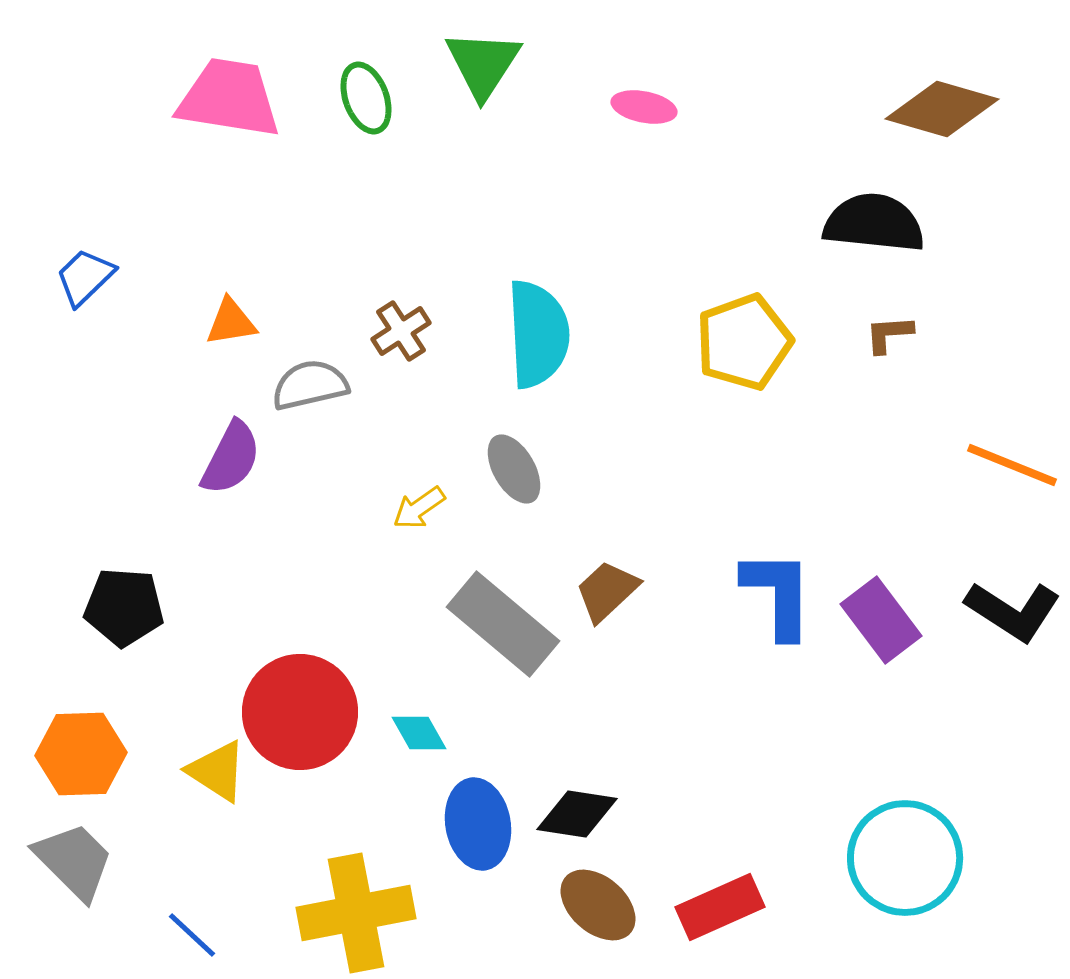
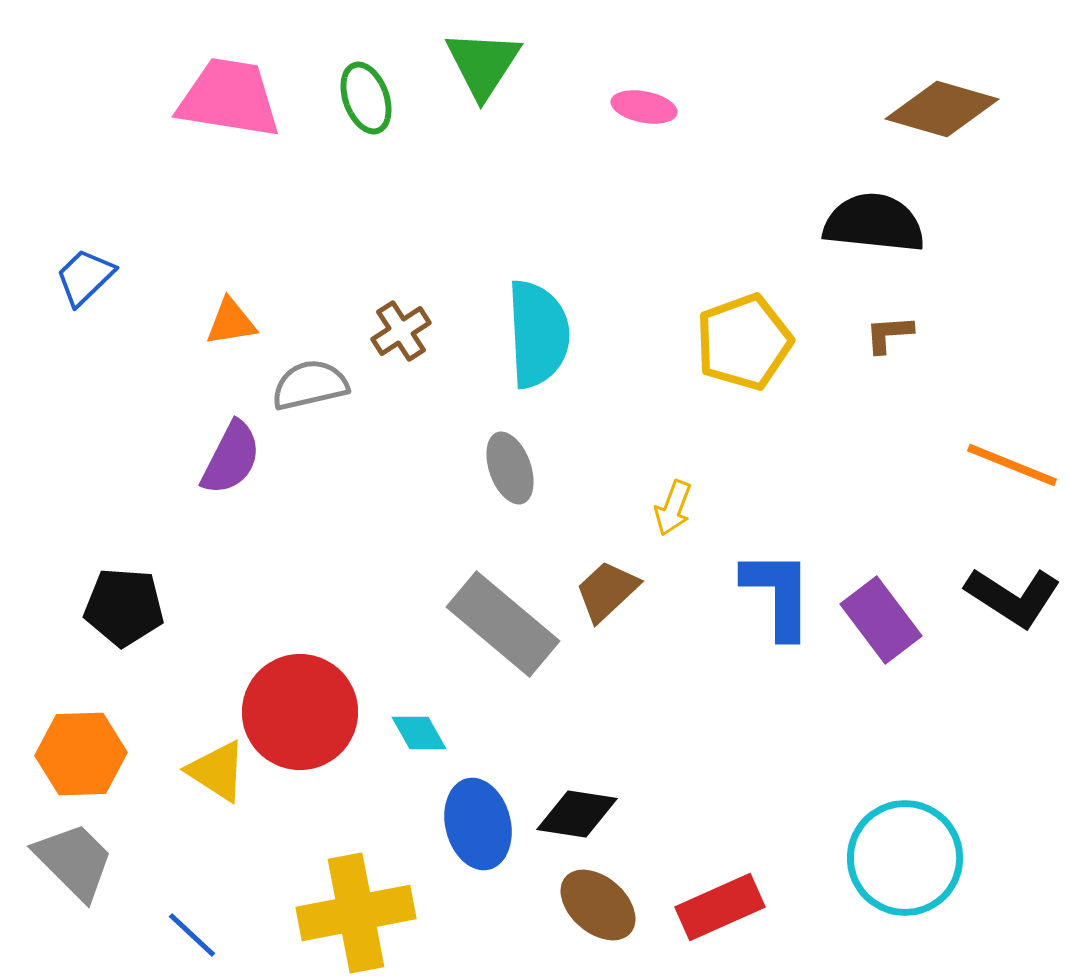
gray ellipse: moved 4 px left, 1 px up; rotated 10 degrees clockwise
yellow arrow: moved 254 px right; rotated 34 degrees counterclockwise
black L-shape: moved 14 px up
blue ellipse: rotated 4 degrees counterclockwise
